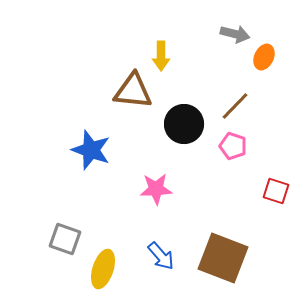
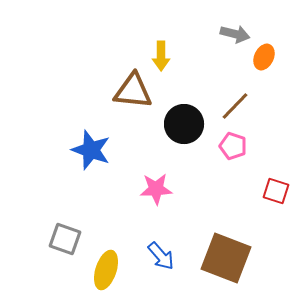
brown square: moved 3 px right
yellow ellipse: moved 3 px right, 1 px down
